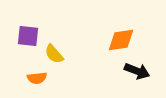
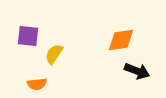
yellow semicircle: rotated 75 degrees clockwise
orange semicircle: moved 6 px down
